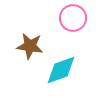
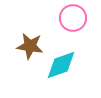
cyan diamond: moved 5 px up
